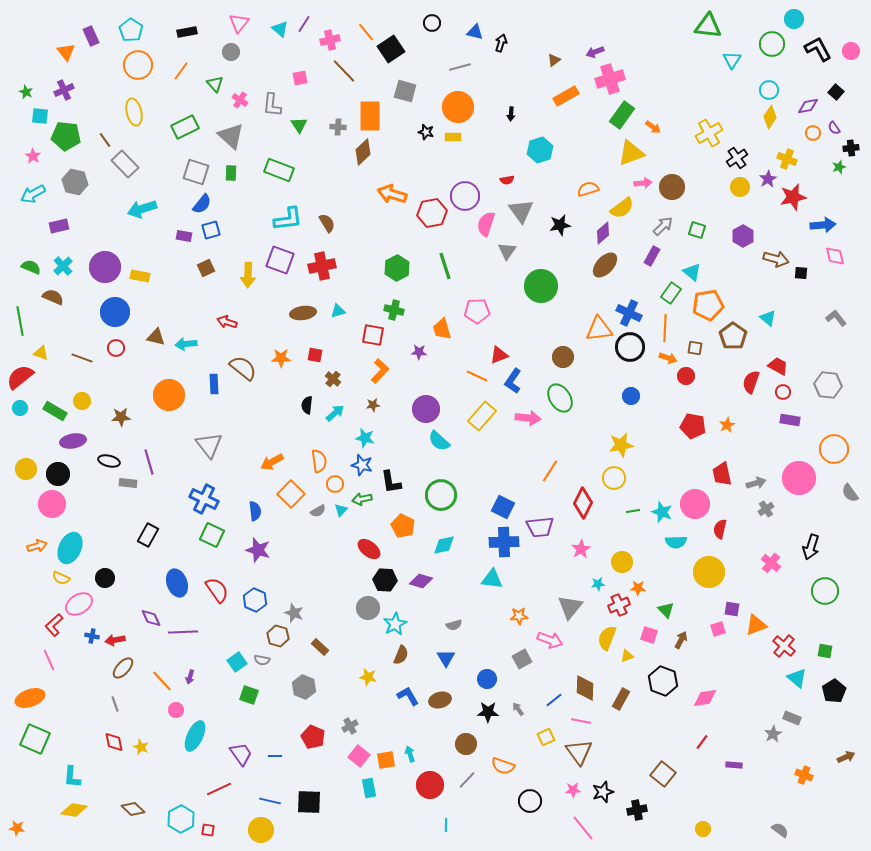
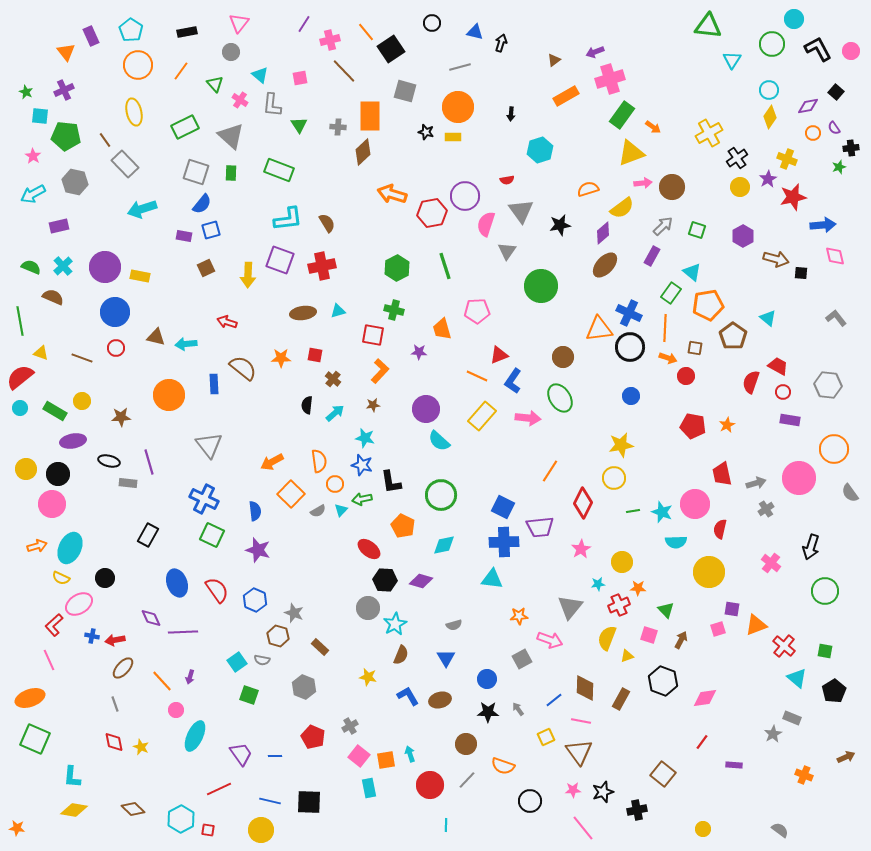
cyan triangle at (280, 29): moved 20 px left, 46 px down
